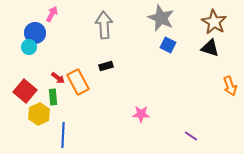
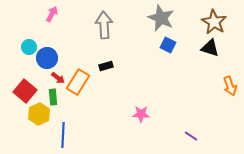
blue circle: moved 12 px right, 25 px down
orange rectangle: rotated 60 degrees clockwise
